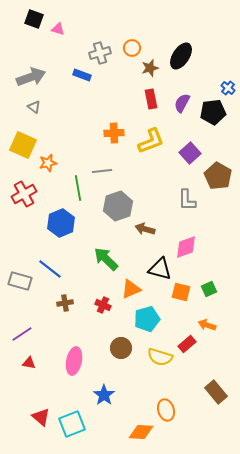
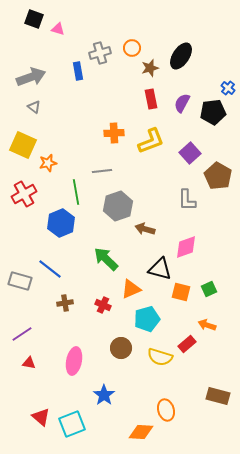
blue rectangle at (82, 75): moved 4 px left, 4 px up; rotated 60 degrees clockwise
green line at (78, 188): moved 2 px left, 4 px down
brown rectangle at (216, 392): moved 2 px right, 4 px down; rotated 35 degrees counterclockwise
